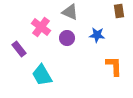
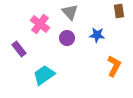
gray triangle: rotated 24 degrees clockwise
pink cross: moved 1 px left, 3 px up
orange L-shape: rotated 30 degrees clockwise
cyan trapezoid: moved 2 px right; rotated 85 degrees clockwise
